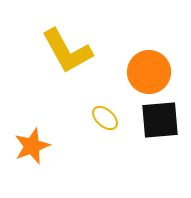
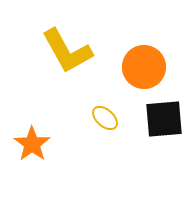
orange circle: moved 5 px left, 5 px up
black square: moved 4 px right, 1 px up
orange star: moved 2 px up; rotated 15 degrees counterclockwise
